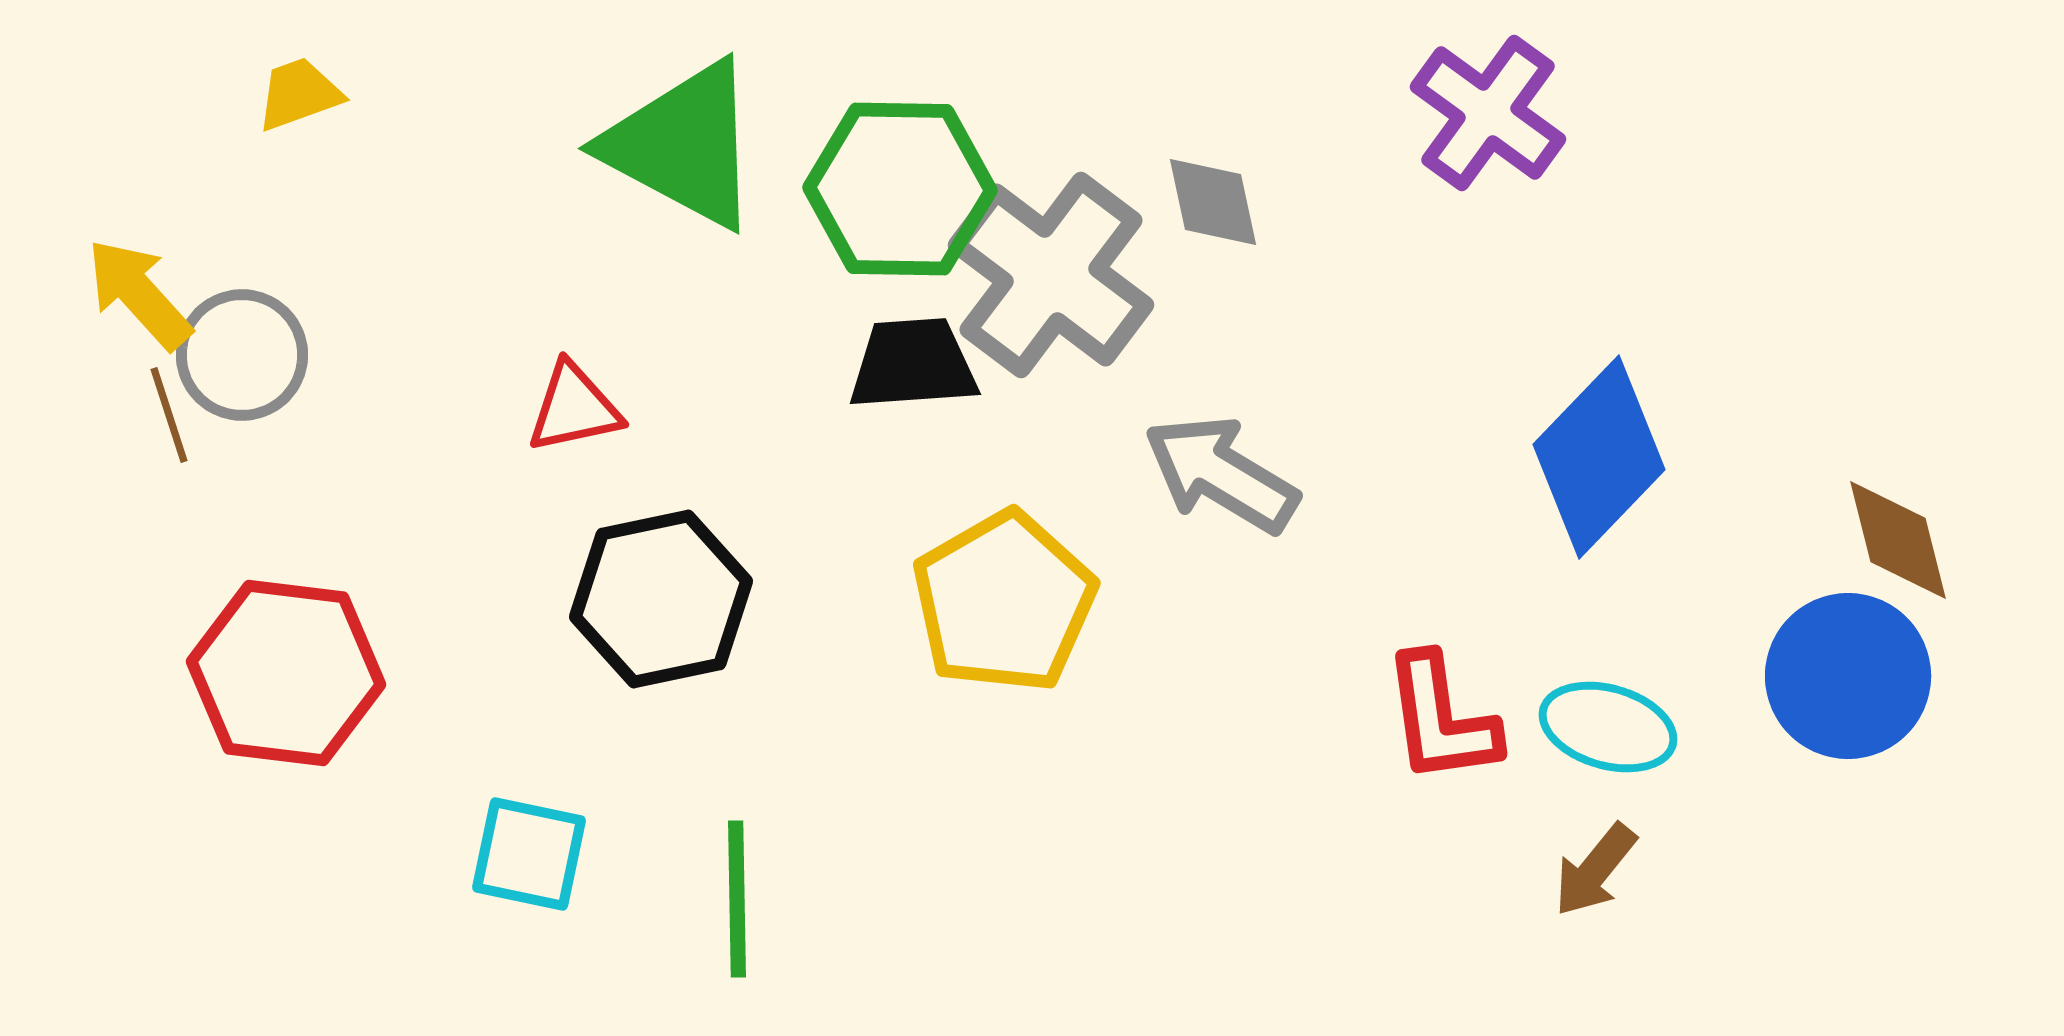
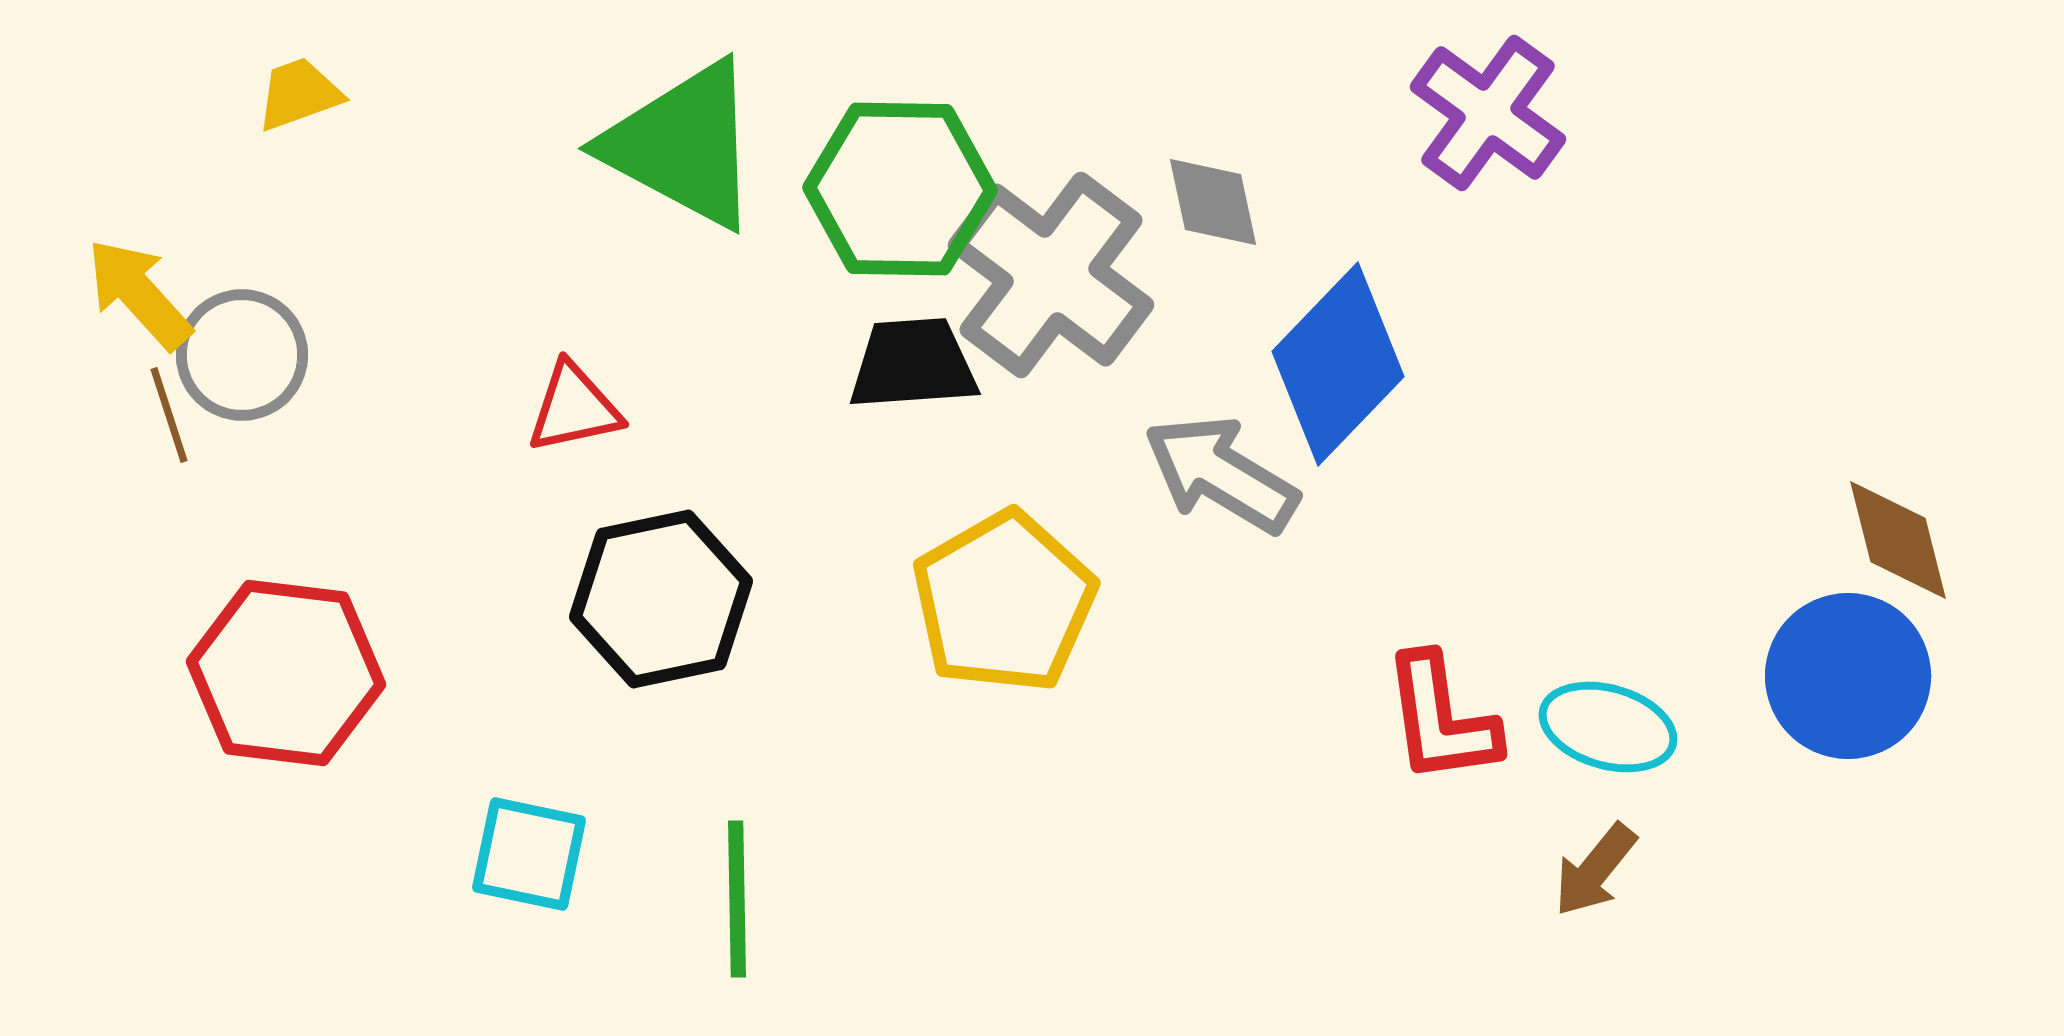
blue diamond: moved 261 px left, 93 px up
